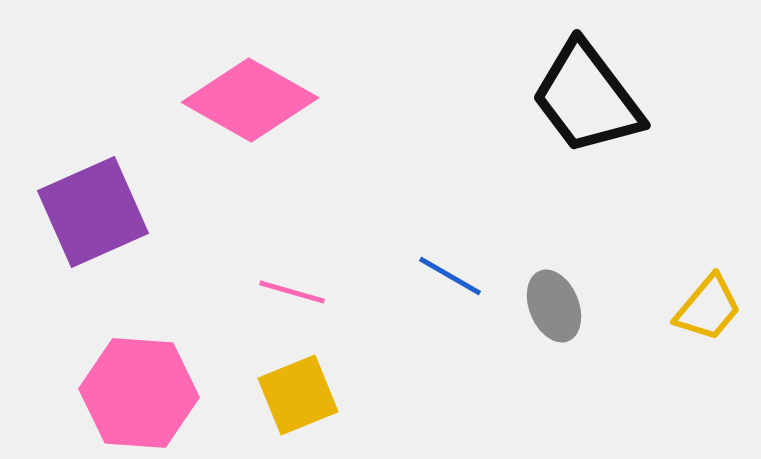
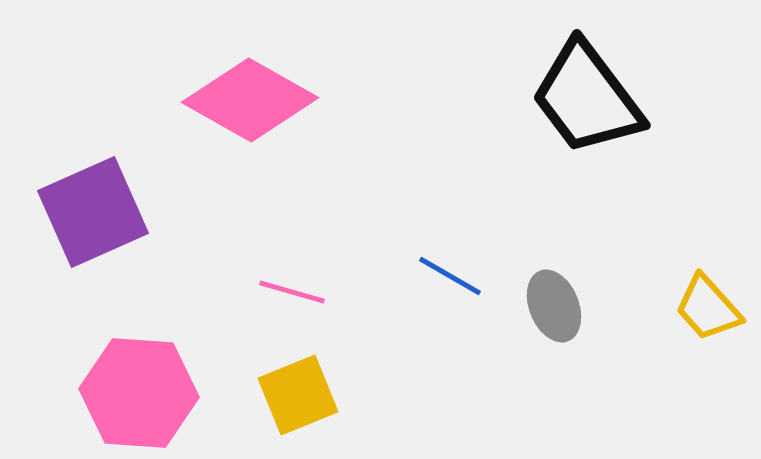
yellow trapezoid: rotated 98 degrees clockwise
